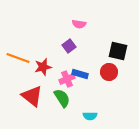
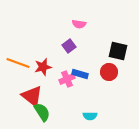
orange line: moved 5 px down
green semicircle: moved 20 px left, 14 px down
